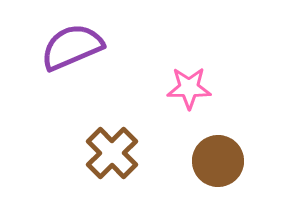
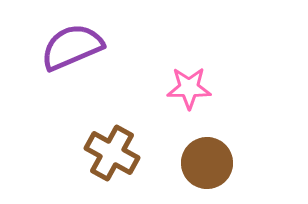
brown cross: rotated 16 degrees counterclockwise
brown circle: moved 11 px left, 2 px down
